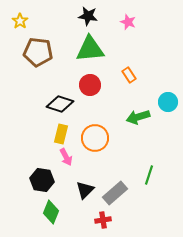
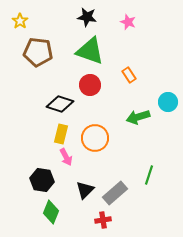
black star: moved 1 px left, 1 px down
green triangle: moved 2 px down; rotated 24 degrees clockwise
